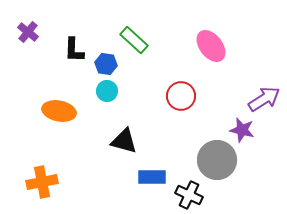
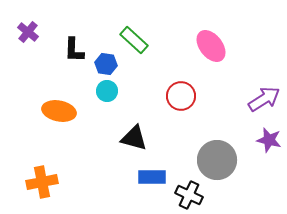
purple star: moved 27 px right, 10 px down
black triangle: moved 10 px right, 3 px up
